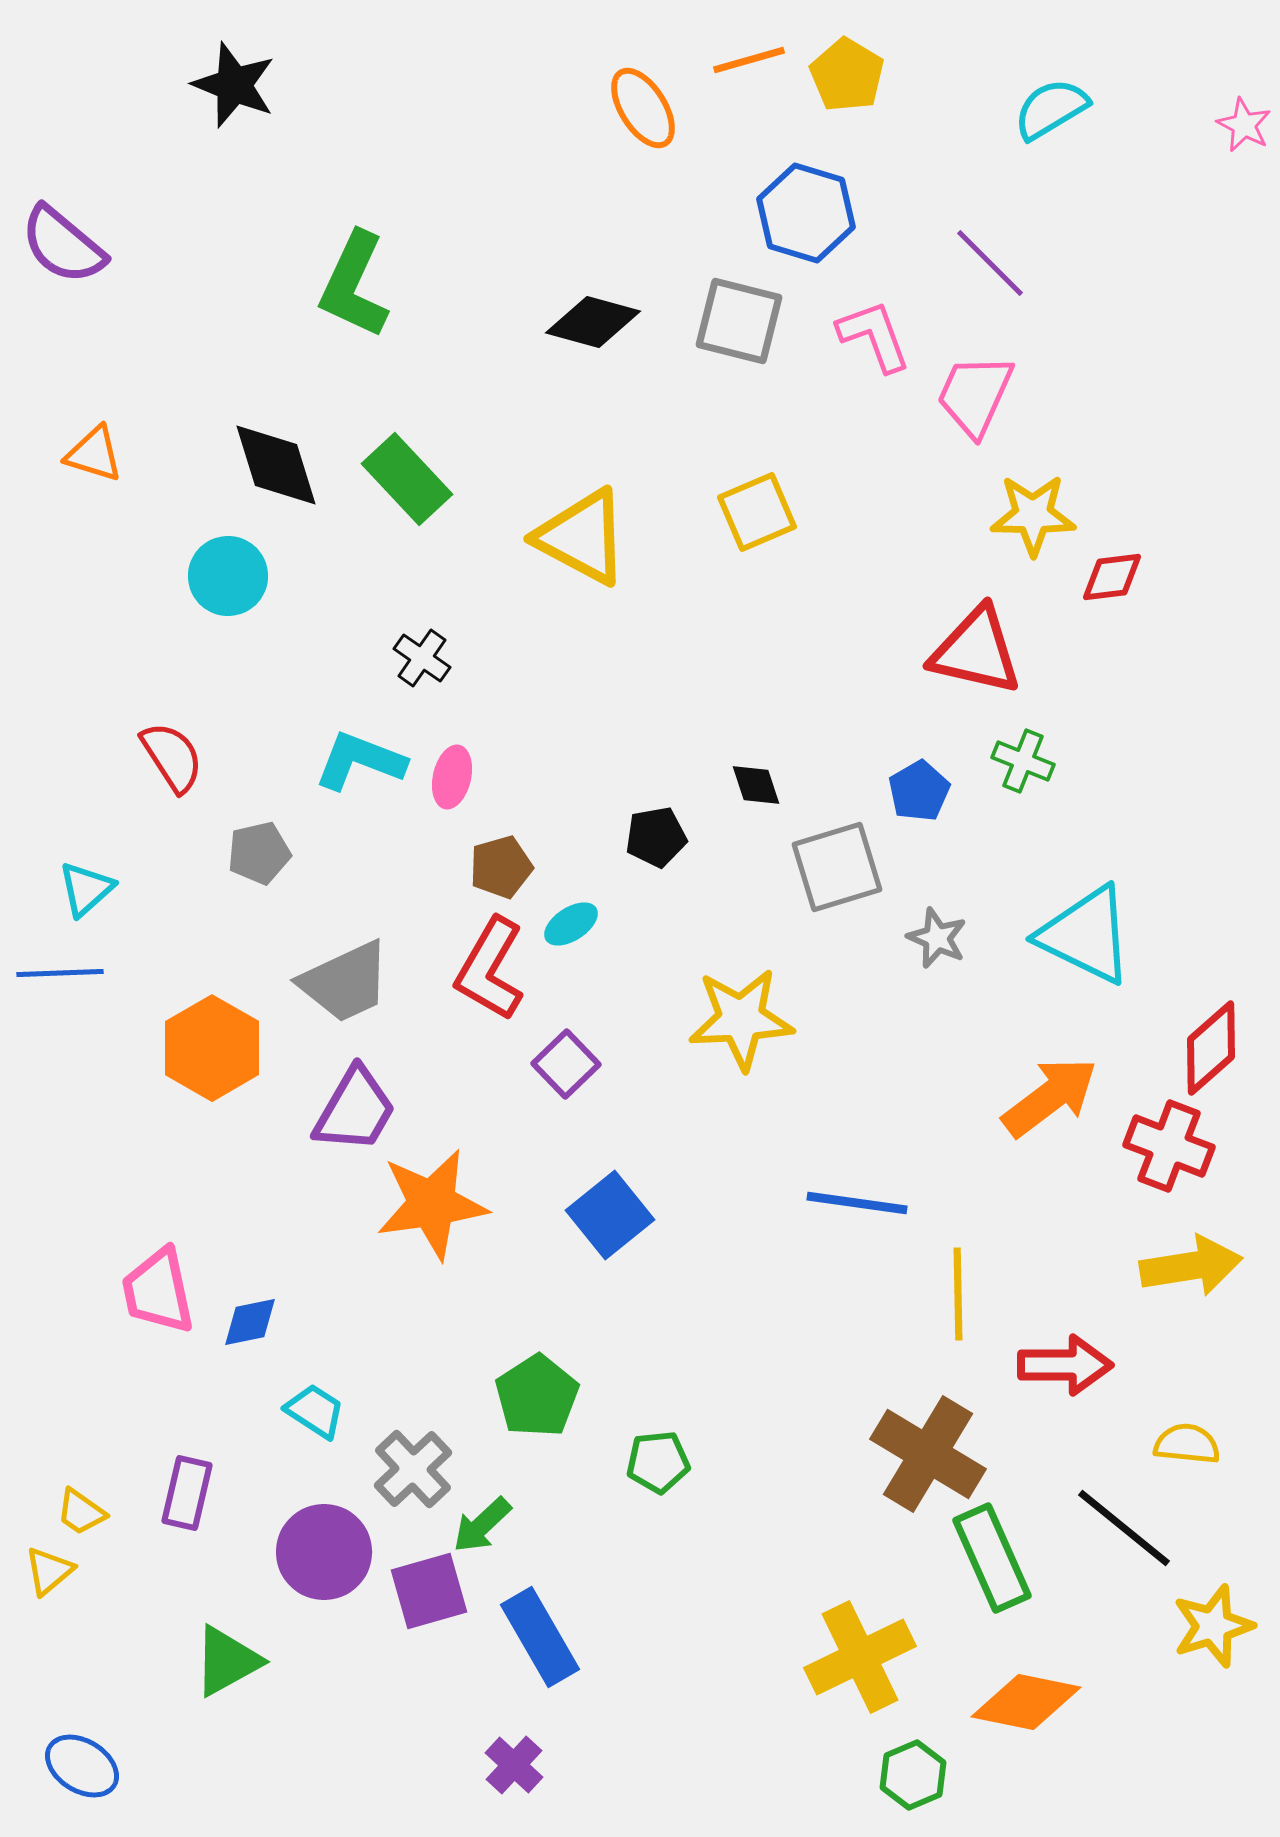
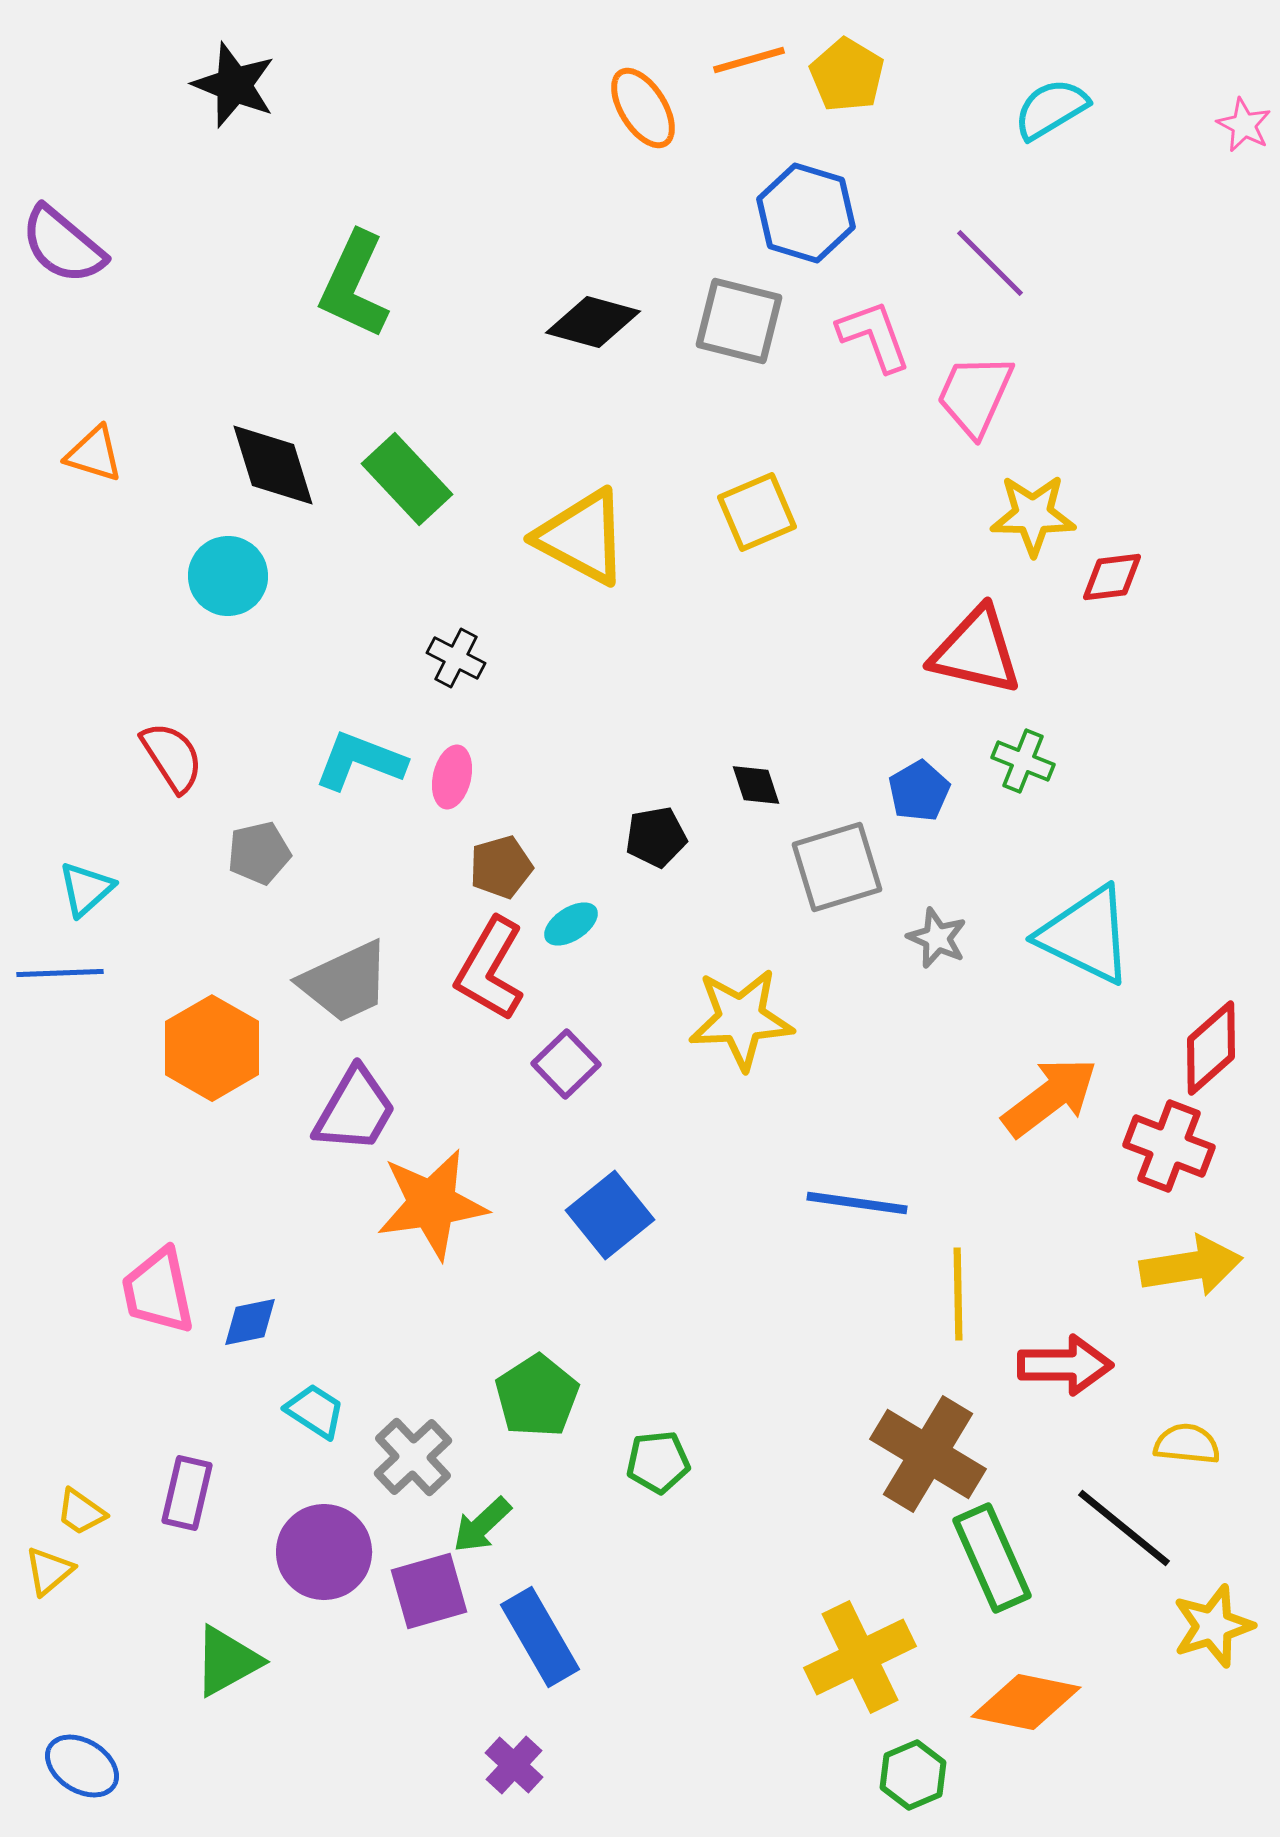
black diamond at (276, 465): moved 3 px left
black cross at (422, 658): moved 34 px right; rotated 8 degrees counterclockwise
gray cross at (413, 1469): moved 12 px up
